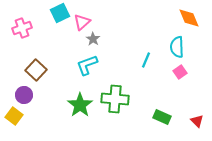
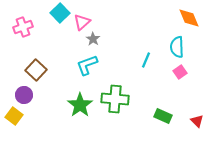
cyan square: rotated 18 degrees counterclockwise
pink cross: moved 1 px right, 1 px up
green rectangle: moved 1 px right, 1 px up
